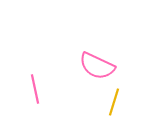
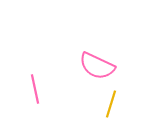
yellow line: moved 3 px left, 2 px down
